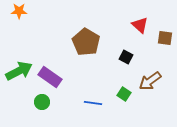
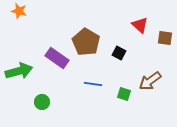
orange star: rotated 14 degrees clockwise
black square: moved 7 px left, 4 px up
green arrow: rotated 12 degrees clockwise
purple rectangle: moved 7 px right, 19 px up
green square: rotated 16 degrees counterclockwise
blue line: moved 19 px up
